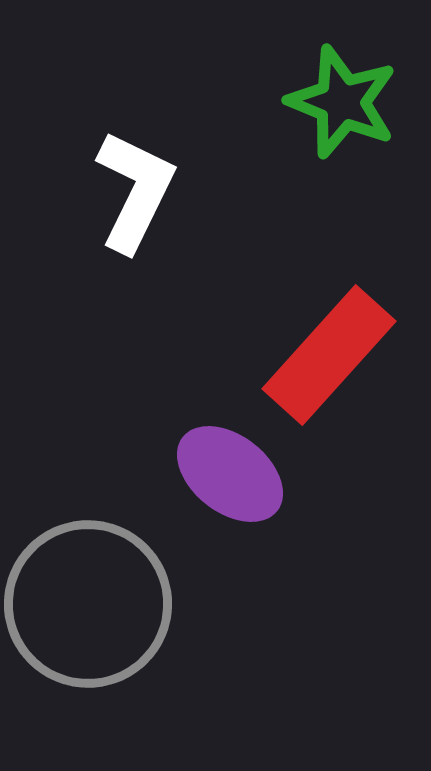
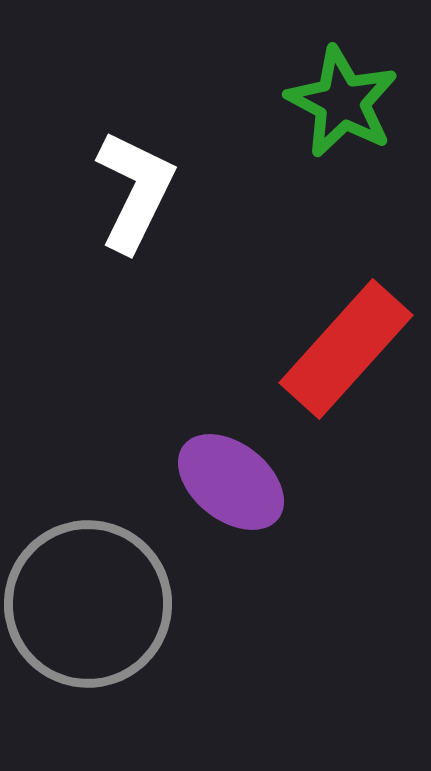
green star: rotated 6 degrees clockwise
red rectangle: moved 17 px right, 6 px up
purple ellipse: moved 1 px right, 8 px down
